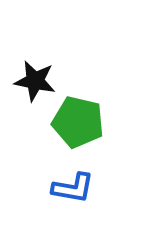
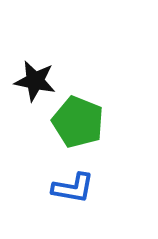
green pentagon: rotated 9 degrees clockwise
